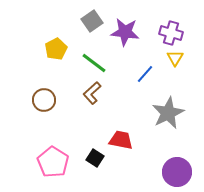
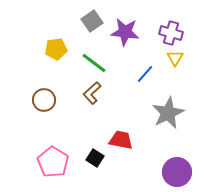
yellow pentagon: rotated 20 degrees clockwise
